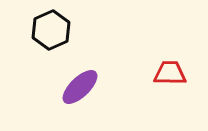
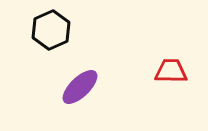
red trapezoid: moved 1 px right, 2 px up
